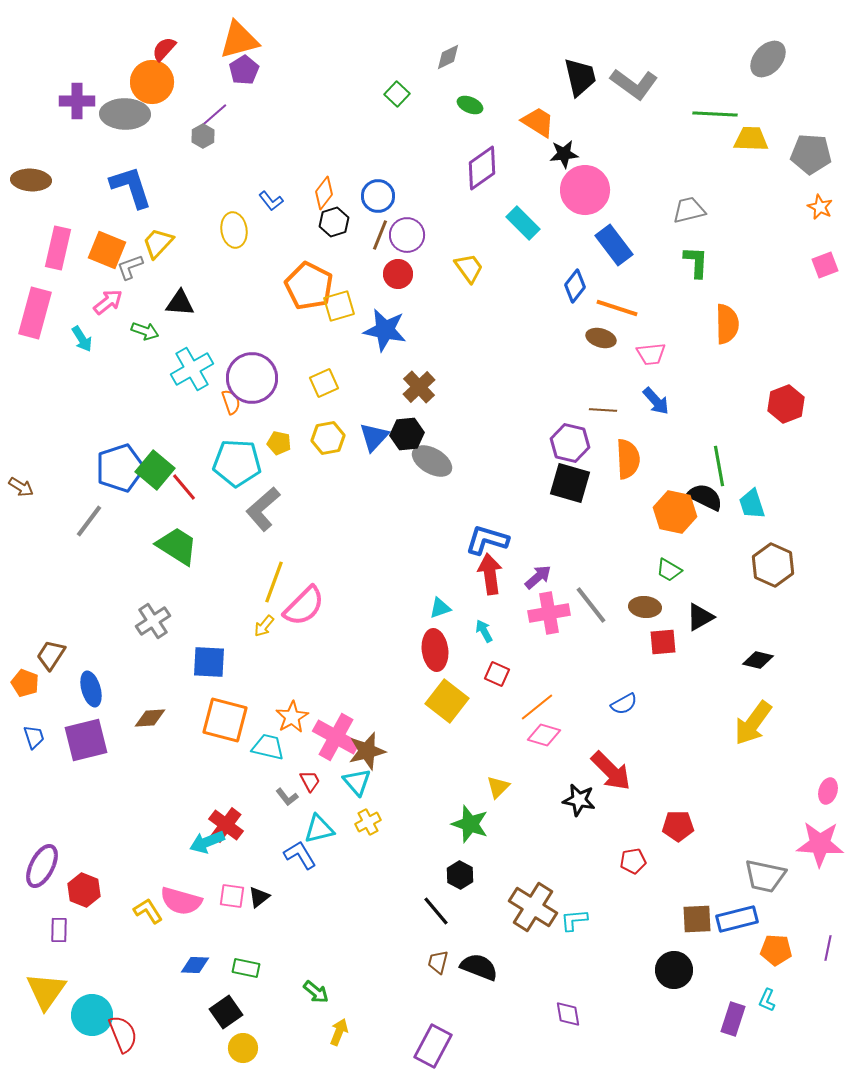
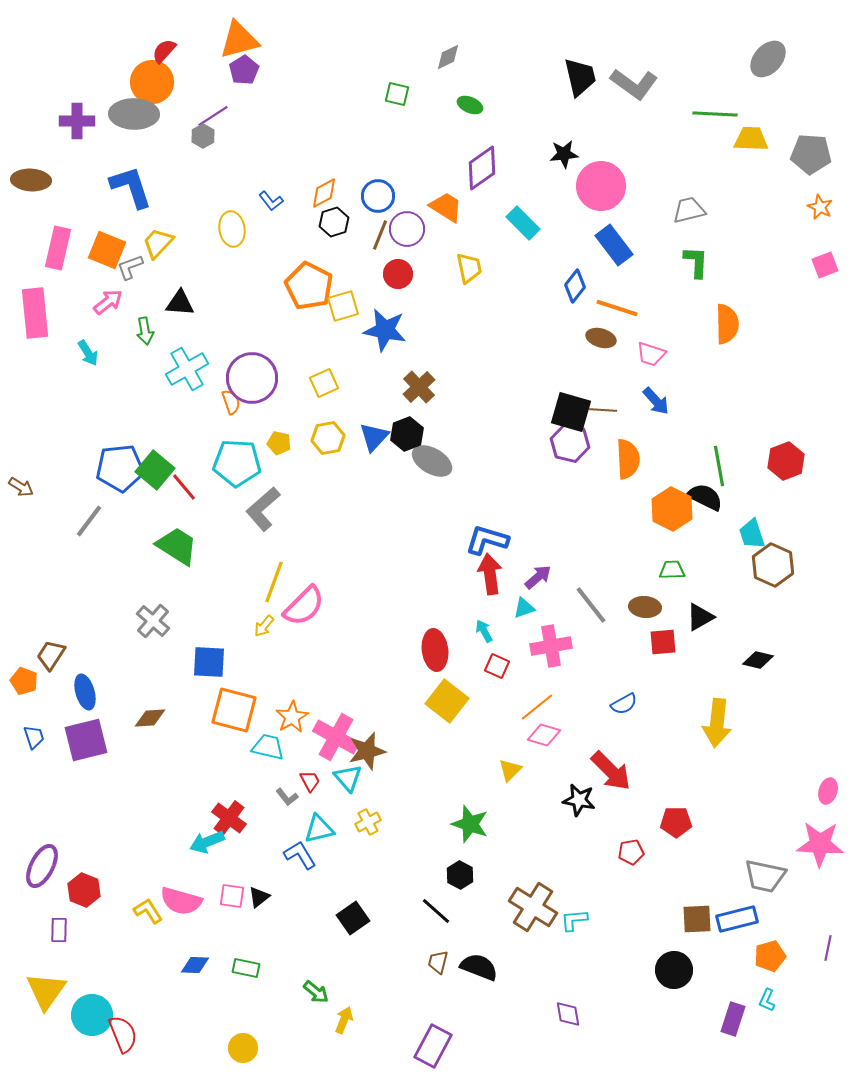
red semicircle at (164, 49): moved 2 px down
green square at (397, 94): rotated 30 degrees counterclockwise
purple cross at (77, 101): moved 20 px down
gray ellipse at (125, 114): moved 9 px right
purple line at (213, 116): rotated 8 degrees clockwise
orange trapezoid at (538, 122): moved 92 px left, 85 px down
pink circle at (585, 190): moved 16 px right, 4 px up
orange diamond at (324, 193): rotated 24 degrees clockwise
yellow ellipse at (234, 230): moved 2 px left, 1 px up
purple circle at (407, 235): moved 6 px up
yellow trapezoid at (469, 268): rotated 24 degrees clockwise
yellow square at (339, 306): moved 4 px right
pink rectangle at (35, 313): rotated 21 degrees counterclockwise
green arrow at (145, 331): rotated 60 degrees clockwise
cyan arrow at (82, 339): moved 6 px right, 14 px down
pink trapezoid at (651, 354): rotated 24 degrees clockwise
cyan cross at (192, 369): moved 5 px left
red hexagon at (786, 404): moved 57 px down
black hexagon at (407, 434): rotated 16 degrees counterclockwise
blue pentagon at (120, 468): rotated 12 degrees clockwise
black square at (570, 483): moved 1 px right, 71 px up
cyan trapezoid at (752, 504): moved 30 px down
orange hexagon at (675, 512): moved 3 px left, 3 px up; rotated 15 degrees clockwise
green trapezoid at (669, 570): moved 3 px right; rotated 148 degrees clockwise
cyan triangle at (440, 608): moved 84 px right
pink cross at (549, 613): moved 2 px right, 33 px down
gray cross at (153, 621): rotated 16 degrees counterclockwise
red square at (497, 674): moved 8 px up
orange pentagon at (25, 683): moved 1 px left, 2 px up
blue ellipse at (91, 689): moved 6 px left, 3 px down
orange square at (225, 720): moved 9 px right, 10 px up
yellow arrow at (753, 723): moved 36 px left; rotated 30 degrees counterclockwise
cyan triangle at (357, 782): moved 9 px left, 4 px up
yellow triangle at (498, 787): moved 12 px right, 17 px up
red cross at (226, 825): moved 3 px right, 7 px up
red pentagon at (678, 826): moved 2 px left, 4 px up
red pentagon at (633, 861): moved 2 px left, 9 px up
black line at (436, 911): rotated 8 degrees counterclockwise
orange pentagon at (776, 950): moved 6 px left, 6 px down; rotated 20 degrees counterclockwise
black square at (226, 1012): moved 127 px right, 94 px up
yellow arrow at (339, 1032): moved 5 px right, 12 px up
